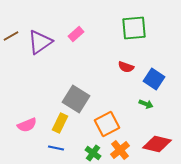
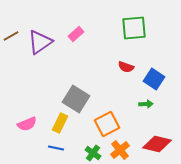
green arrow: rotated 24 degrees counterclockwise
pink semicircle: moved 1 px up
